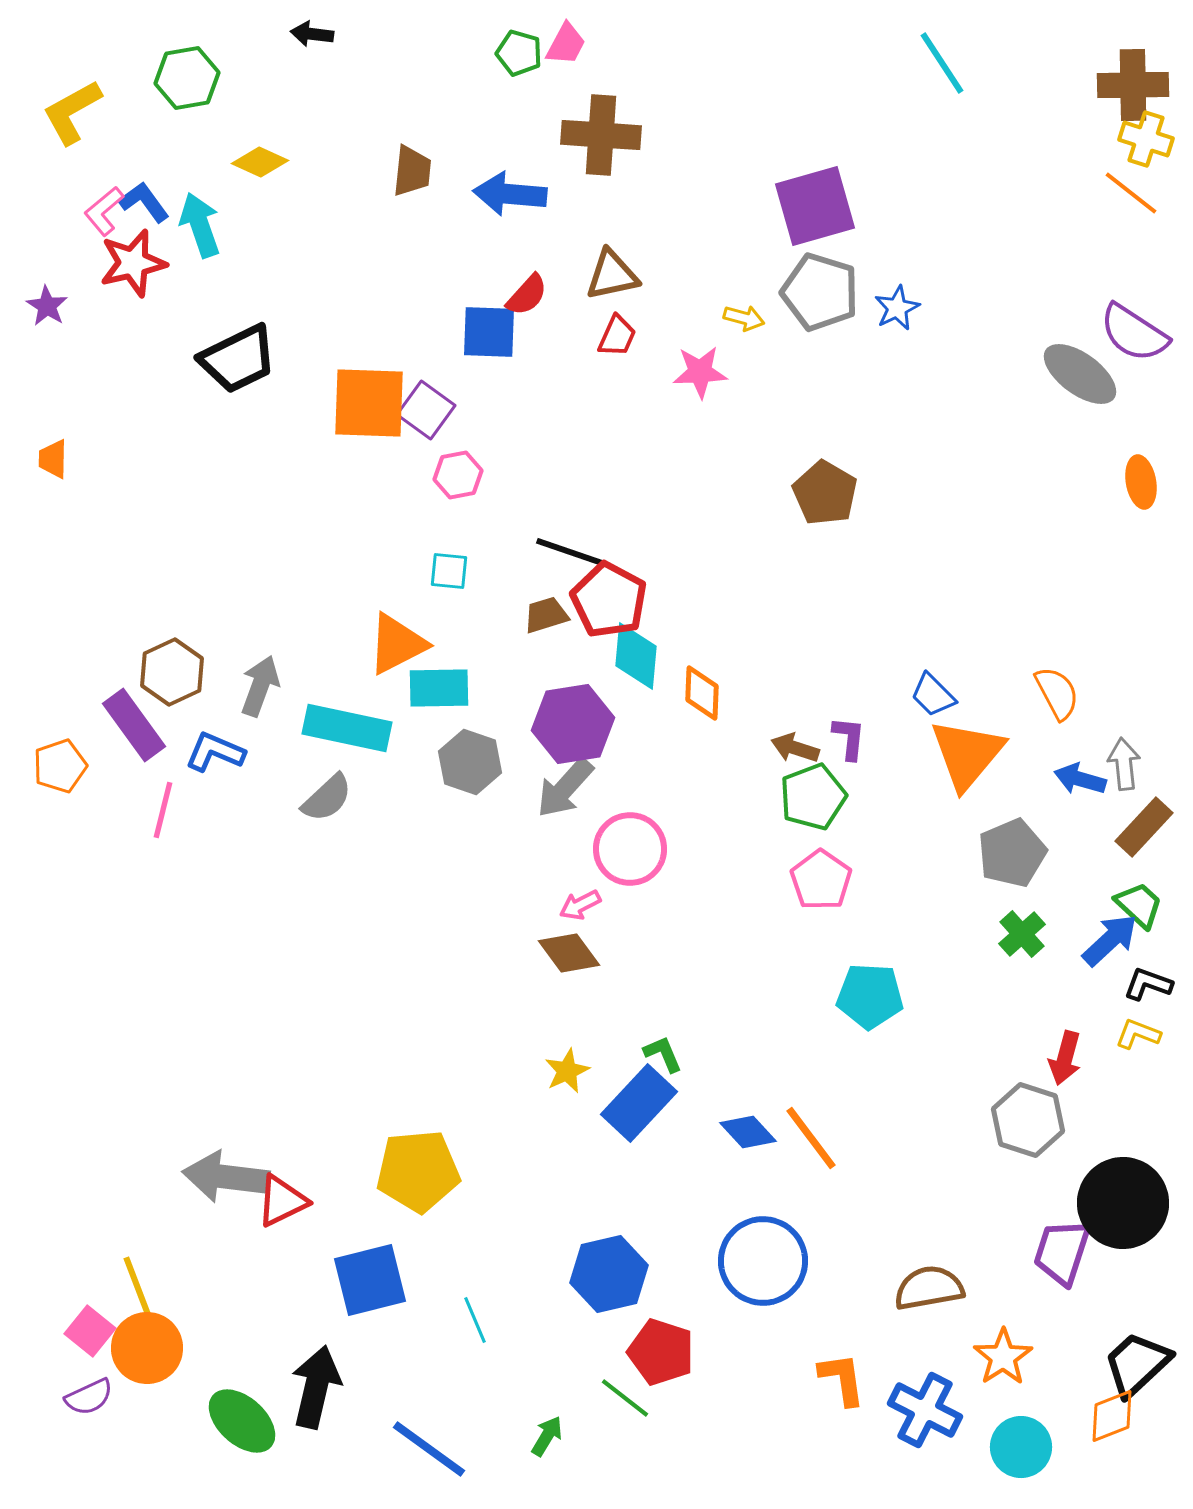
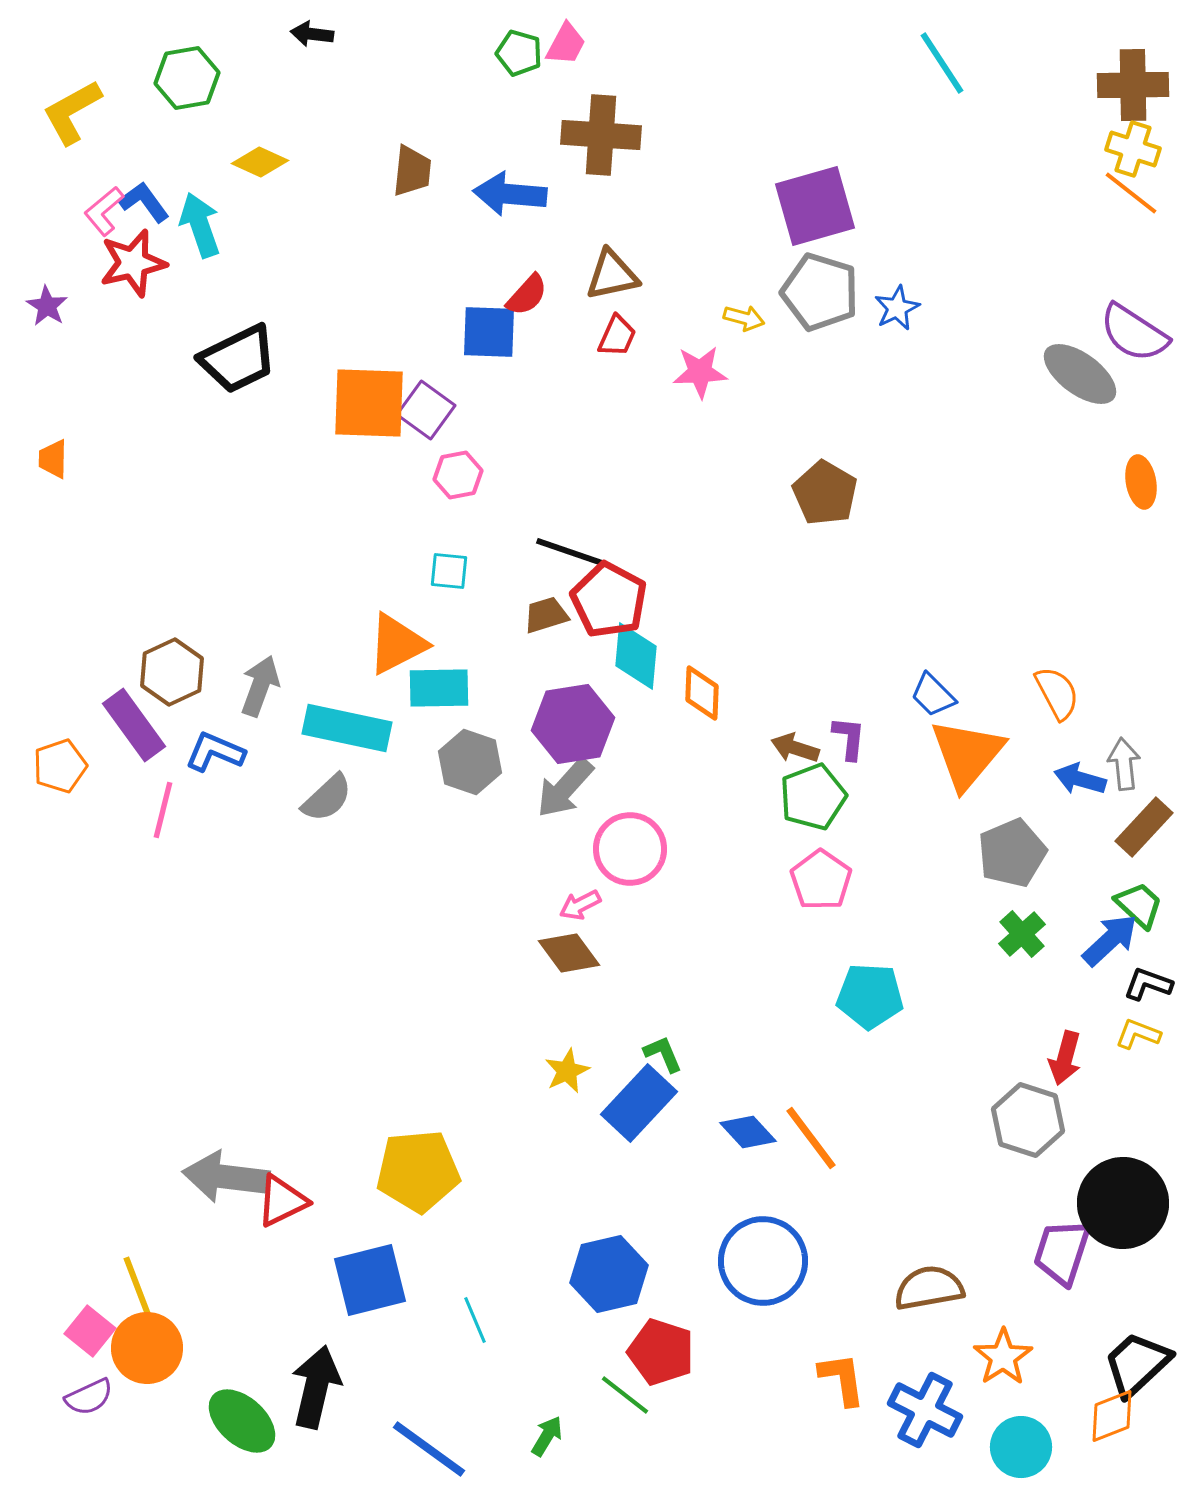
yellow cross at (1146, 139): moved 13 px left, 10 px down
green line at (625, 1398): moved 3 px up
